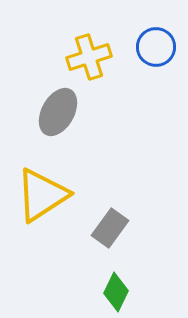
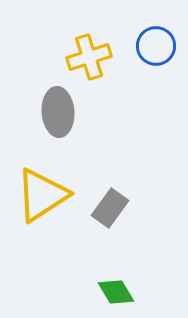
blue circle: moved 1 px up
gray ellipse: rotated 33 degrees counterclockwise
gray rectangle: moved 20 px up
green diamond: rotated 57 degrees counterclockwise
